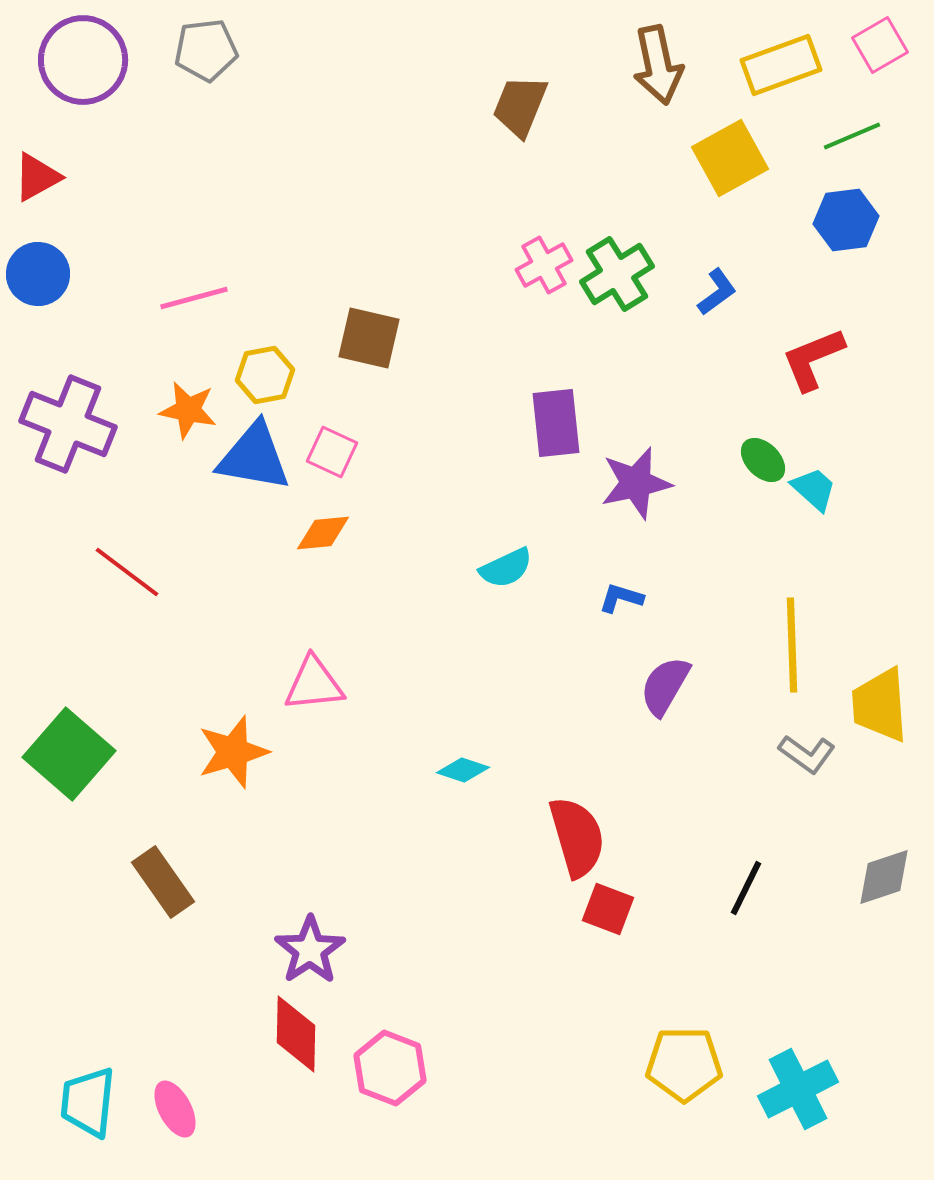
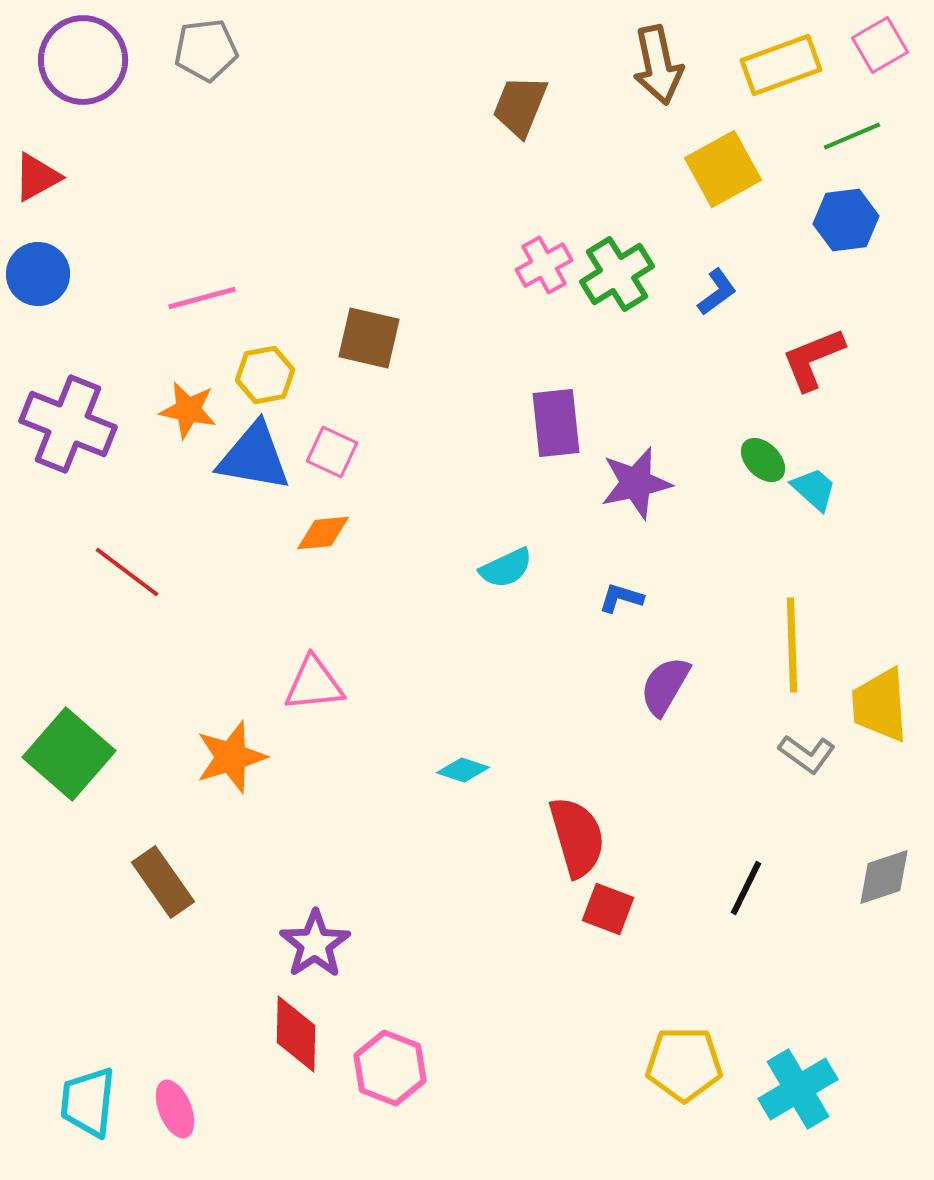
yellow square at (730, 158): moved 7 px left, 11 px down
pink line at (194, 298): moved 8 px right
orange star at (233, 752): moved 2 px left, 5 px down
purple star at (310, 950): moved 5 px right, 6 px up
cyan cross at (798, 1089): rotated 4 degrees counterclockwise
pink ellipse at (175, 1109): rotated 6 degrees clockwise
